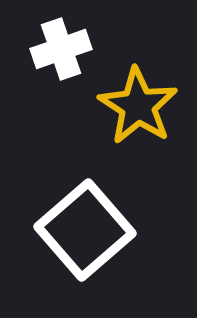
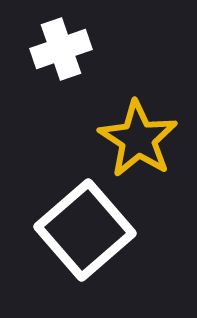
yellow star: moved 33 px down
